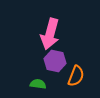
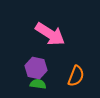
pink arrow: rotated 72 degrees counterclockwise
purple hexagon: moved 19 px left, 7 px down
